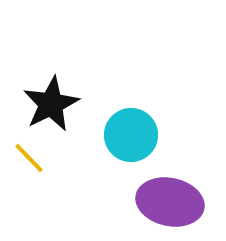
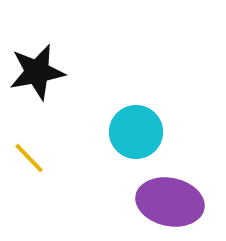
black star: moved 14 px left, 32 px up; rotated 16 degrees clockwise
cyan circle: moved 5 px right, 3 px up
